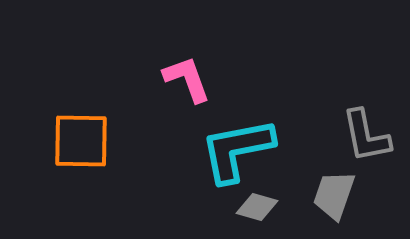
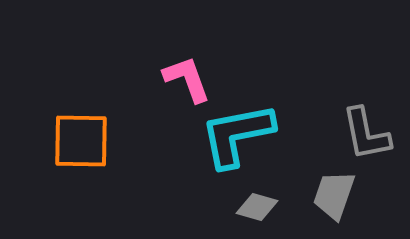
gray L-shape: moved 2 px up
cyan L-shape: moved 15 px up
